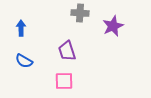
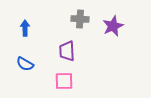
gray cross: moved 6 px down
blue arrow: moved 4 px right
purple trapezoid: rotated 15 degrees clockwise
blue semicircle: moved 1 px right, 3 px down
